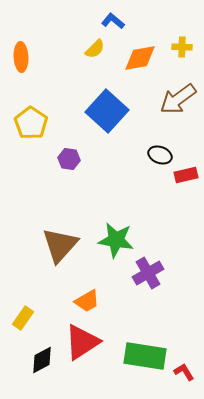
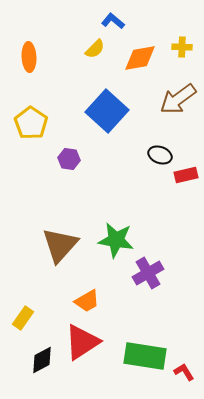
orange ellipse: moved 8 px right
